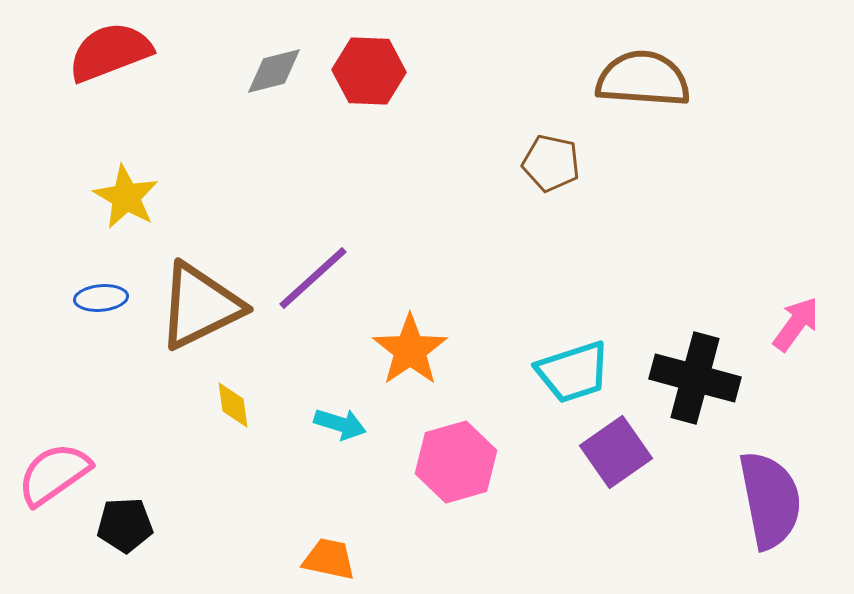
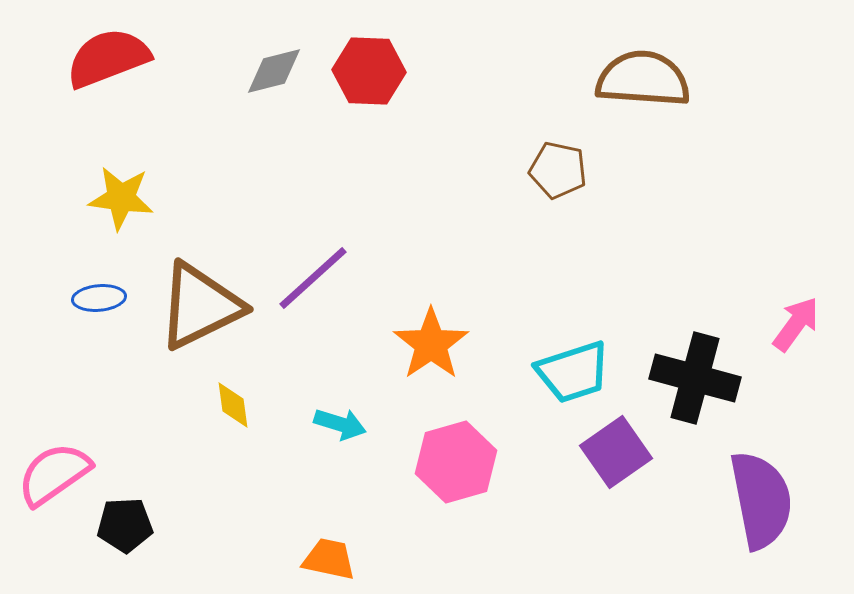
red semicircle: moved 2 px left, 6 px down
brown pentagon: moved 7 px right, 7 px down
yellow star: moved 5 px left, 1 px down; rotated 22 degrees counterclockwise
blue ellipse: moved 2 px left
orange star: moved 21 px right, 6 px up
purple semicircle: moved 9 px left
